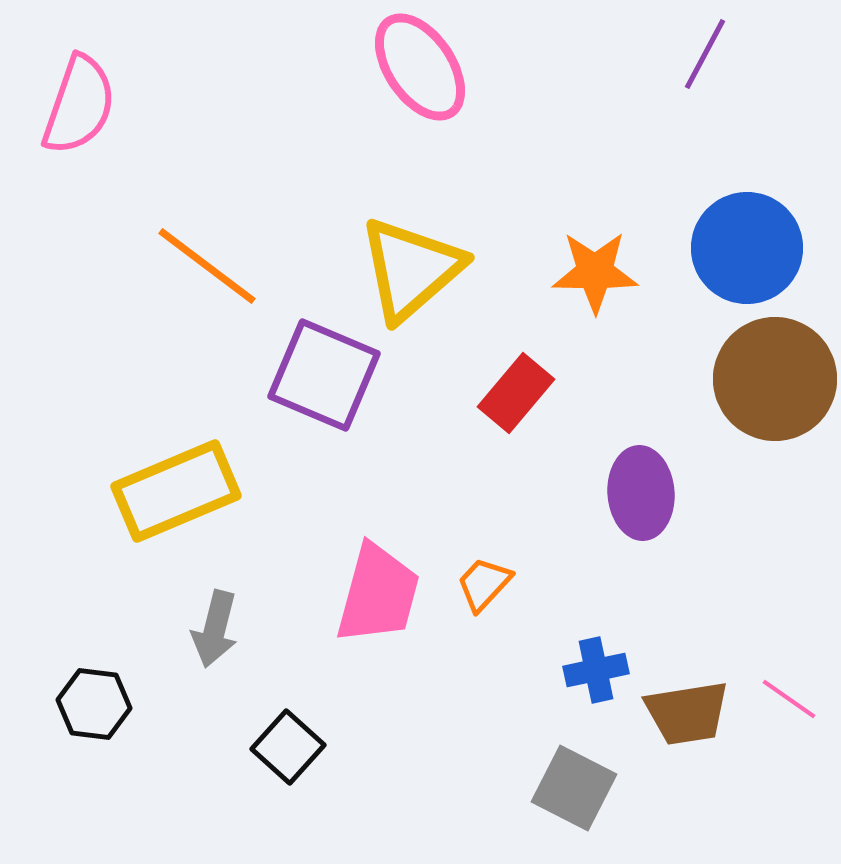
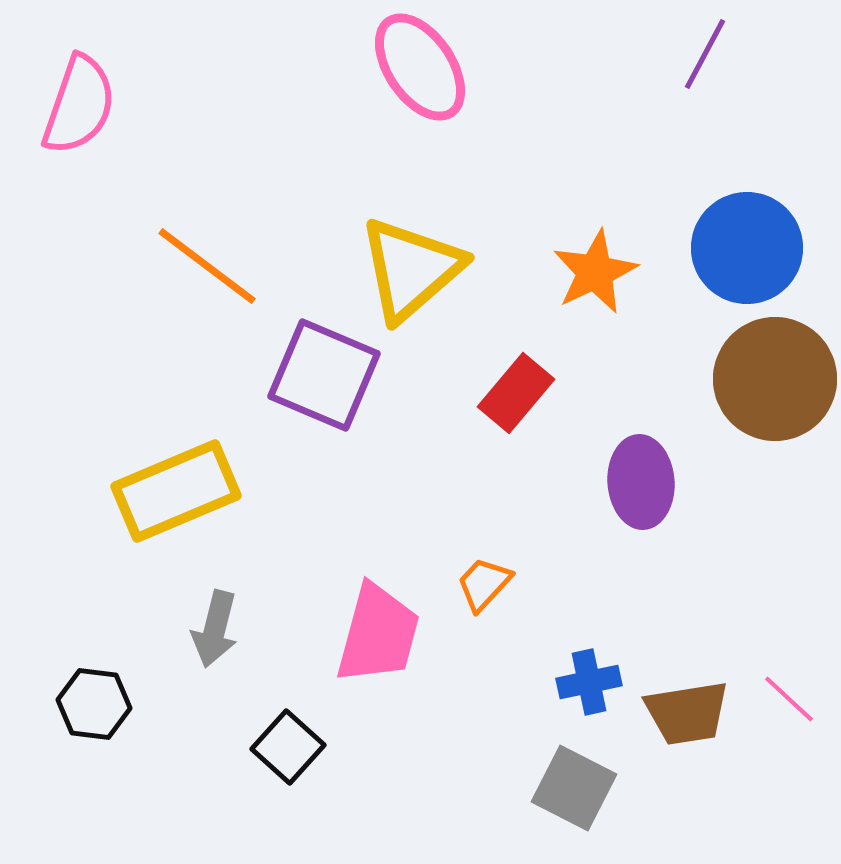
orange star: rotated 26 degrees counterclockwise
purple ellipse: moved 11 px up
pink trapezoid: moved 40 px down
blue cross: moved 7 px left, 12 px down
pink line: rotated 8 degrees clockwise
